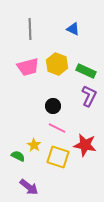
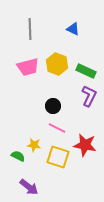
yellow star: rotated 24 degrees counterclockwise
